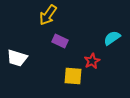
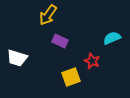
cyan semicircle: rotated 12 degrees clockwise
red star: rotated 21 degrees counterclockwise
yellow square: moved 2 px left, 1 px down; rotated 24 degrees counterclockwise
